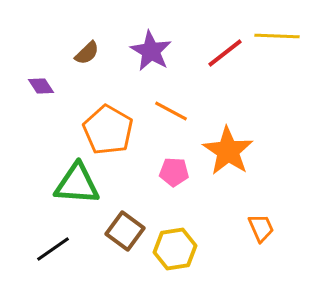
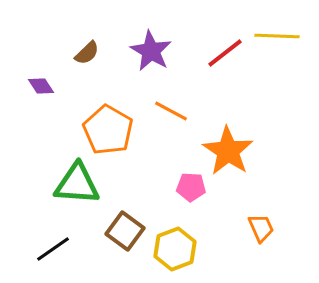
pink pentagon: moved 17 px right, 15 px down
yellow hexagon: rotated 12 degrees counterclockwise
